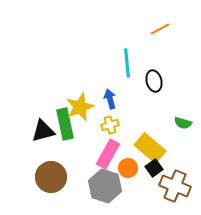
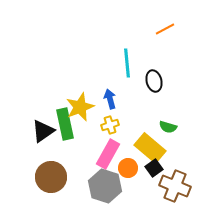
orange line: moved 5 px right
green semicircle: moved 15 px left, 4 px down
black triangle: rotated 20 degrees counterclockwise
